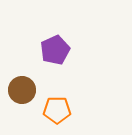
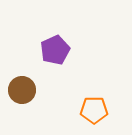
orange pentagon: moved 37 px right
